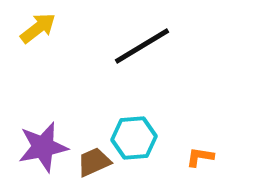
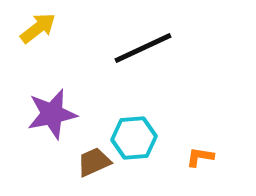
black line: moved 1 px right, 2 px down; rotated 6 degrees clockwise
purple star: moved 9 px right, 33 px up
